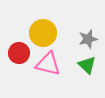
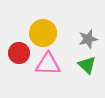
pink triangle: rotated 12 degrees counterclockwise
